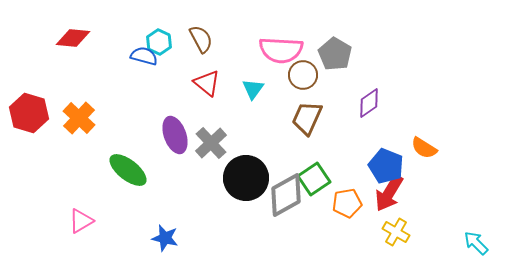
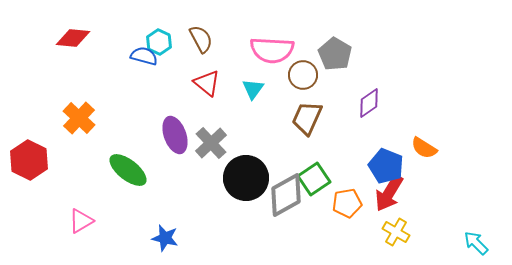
pink semicircle: moved 9 px left
red hexagon: moved 47 px down; rotated 9 degrees clockwise
